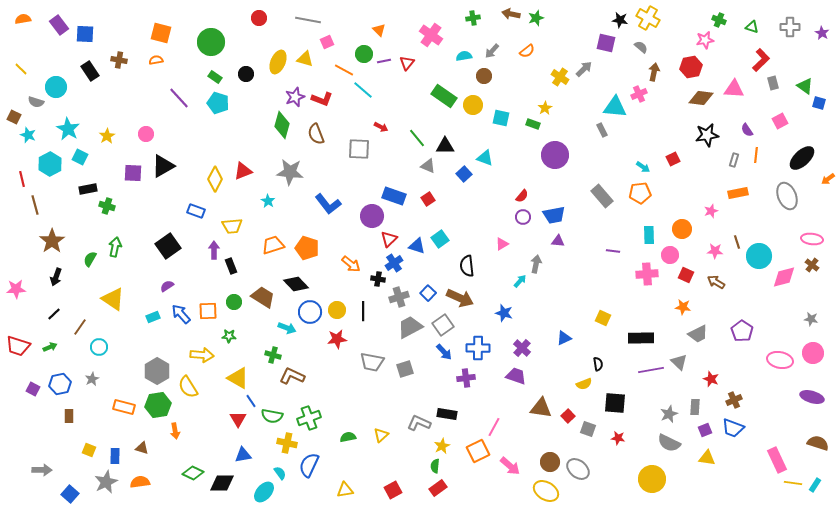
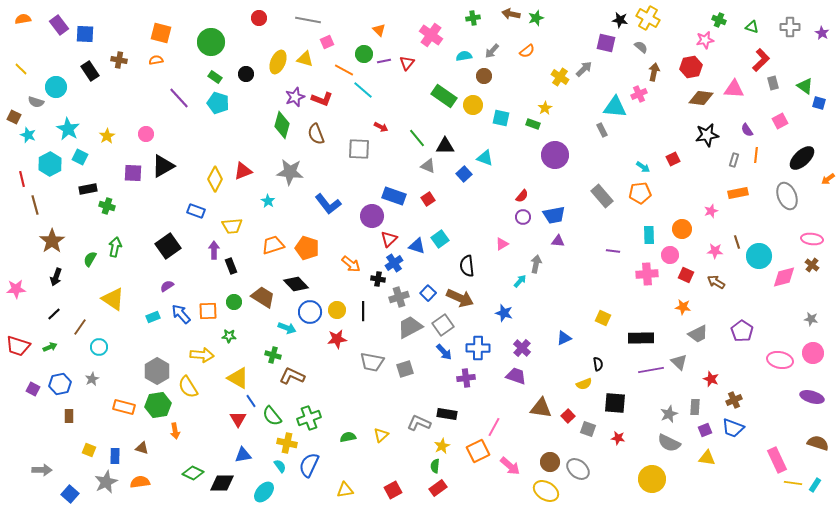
green semicircle at (272, 416): rotated 40 degrees clockwise
cyan semicircle at (280, 473): moved 7 px up
